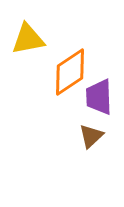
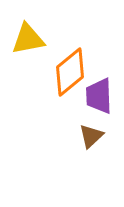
orange diamond: rotated 6 degrees counterclockwise
purple trapezoid: moved 1 px up
